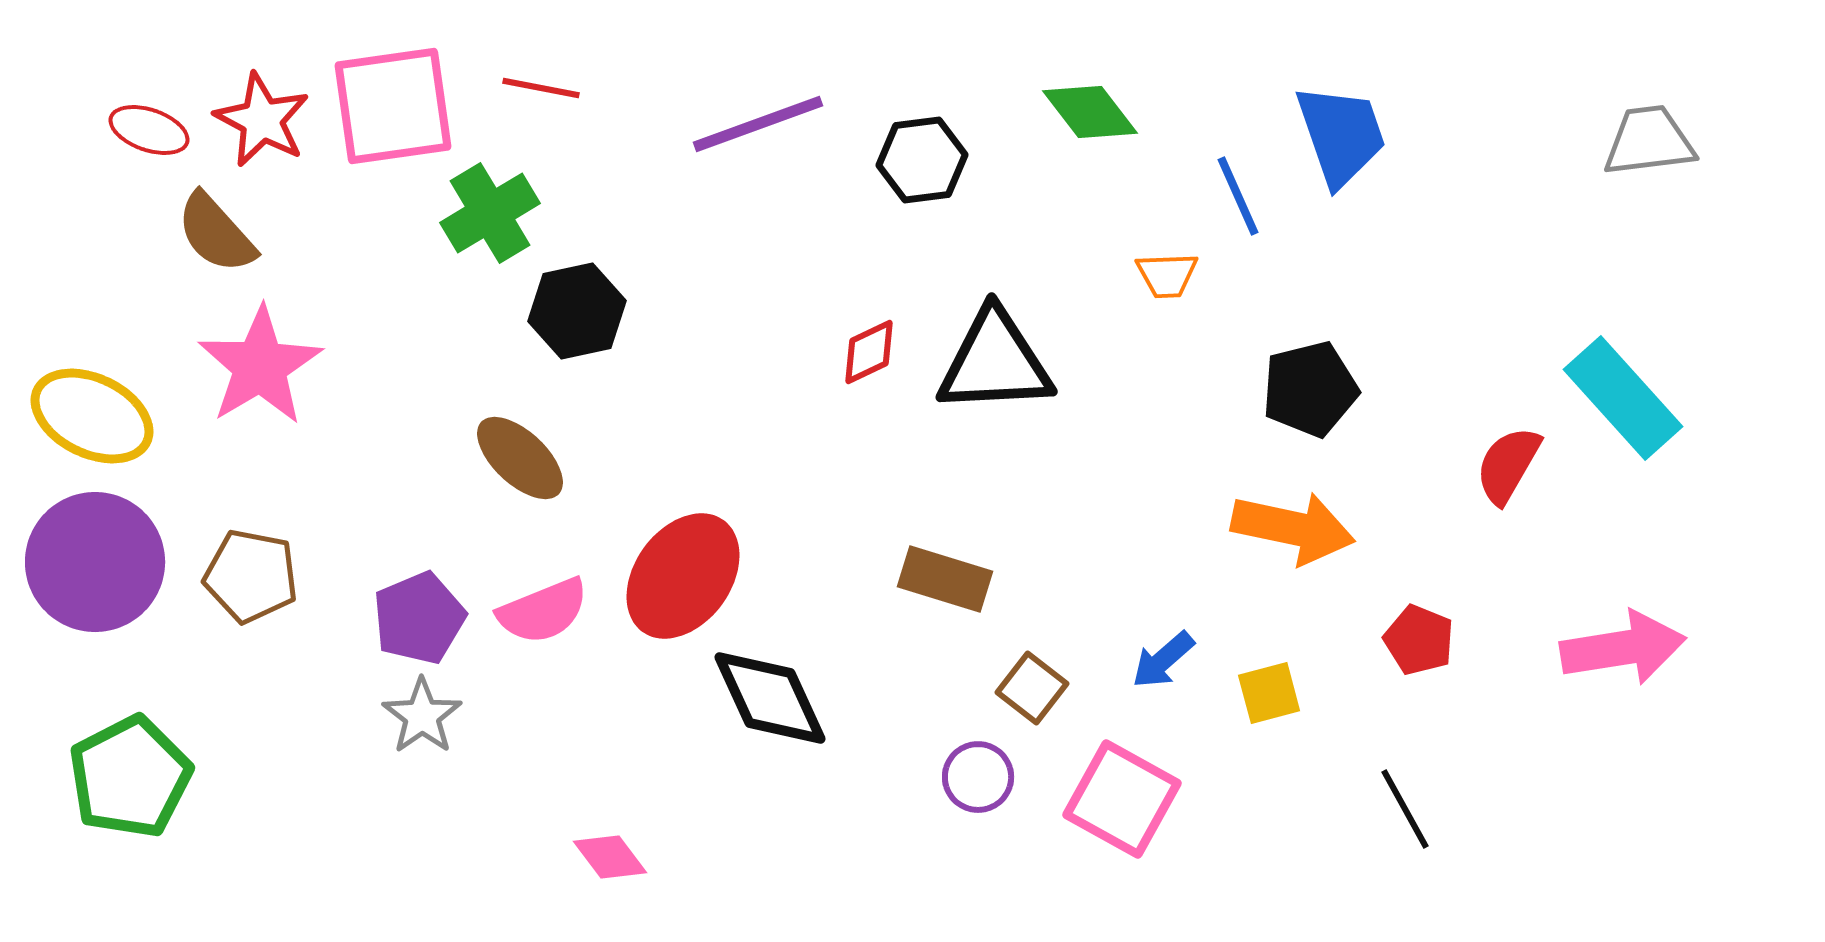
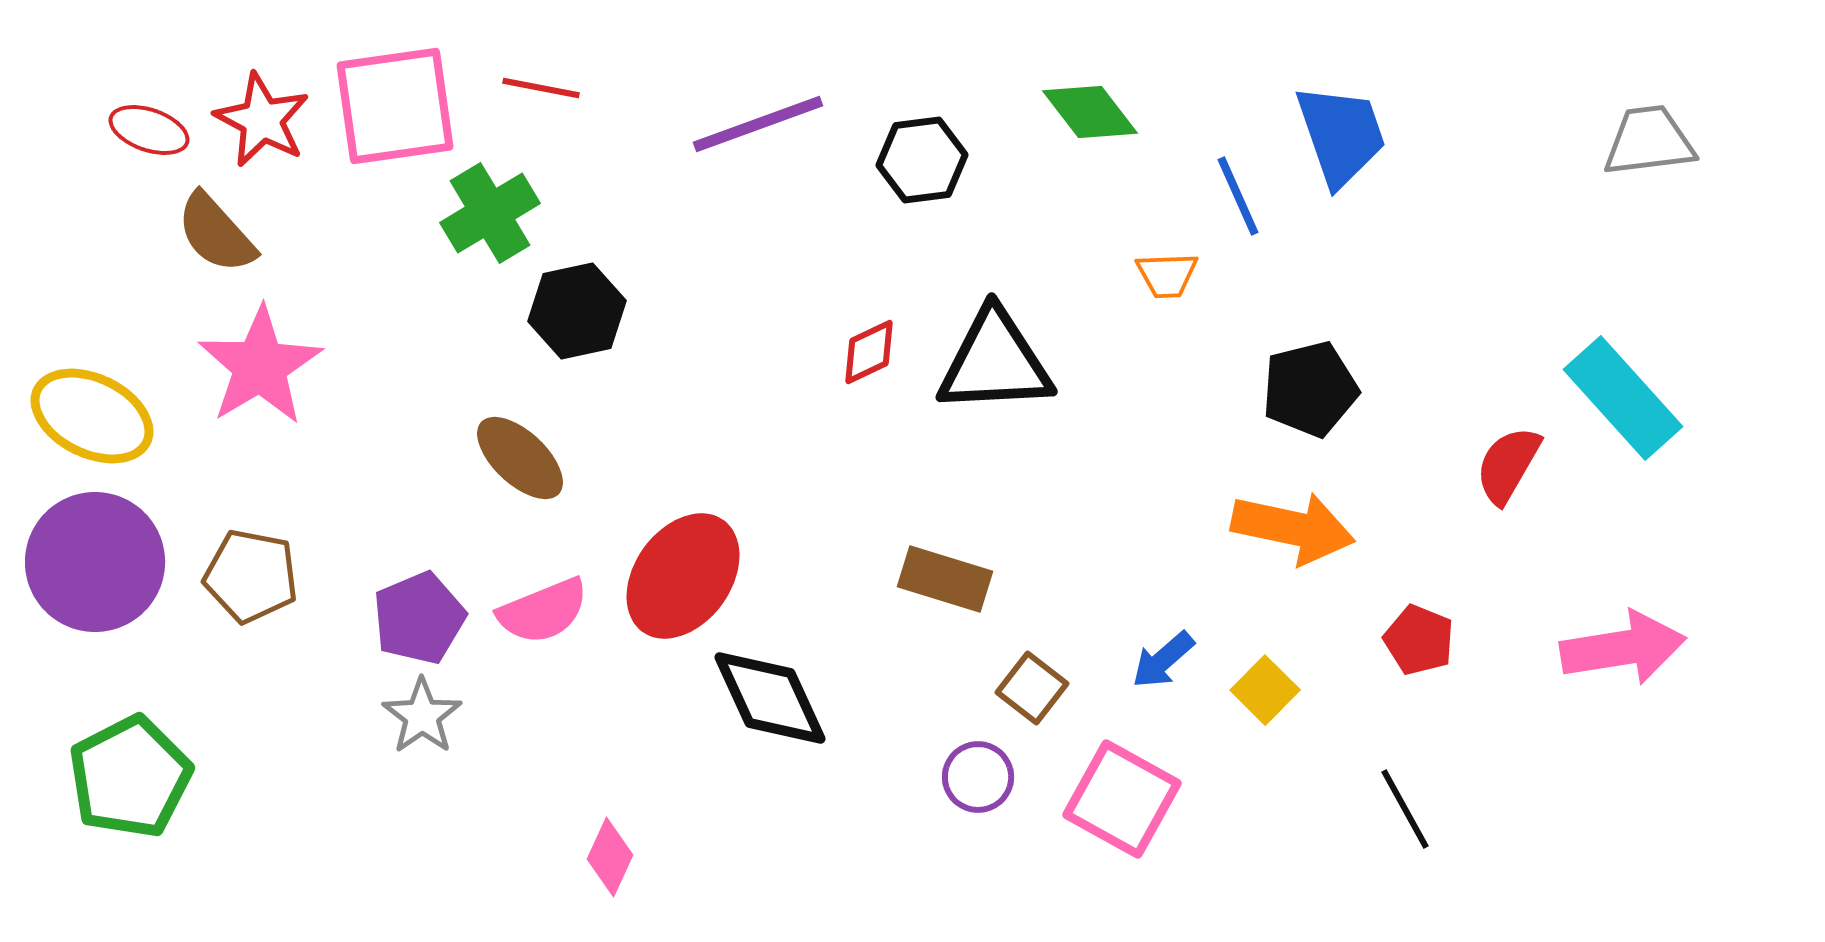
pink square at (393, 106): moved 2 px right
yellow square at (1269, 693): moved 4 px left, 3 px up; rotated 30 degrees counterclockwise
pink diamond at (610, 857): rotated 62 degrees clockwise
